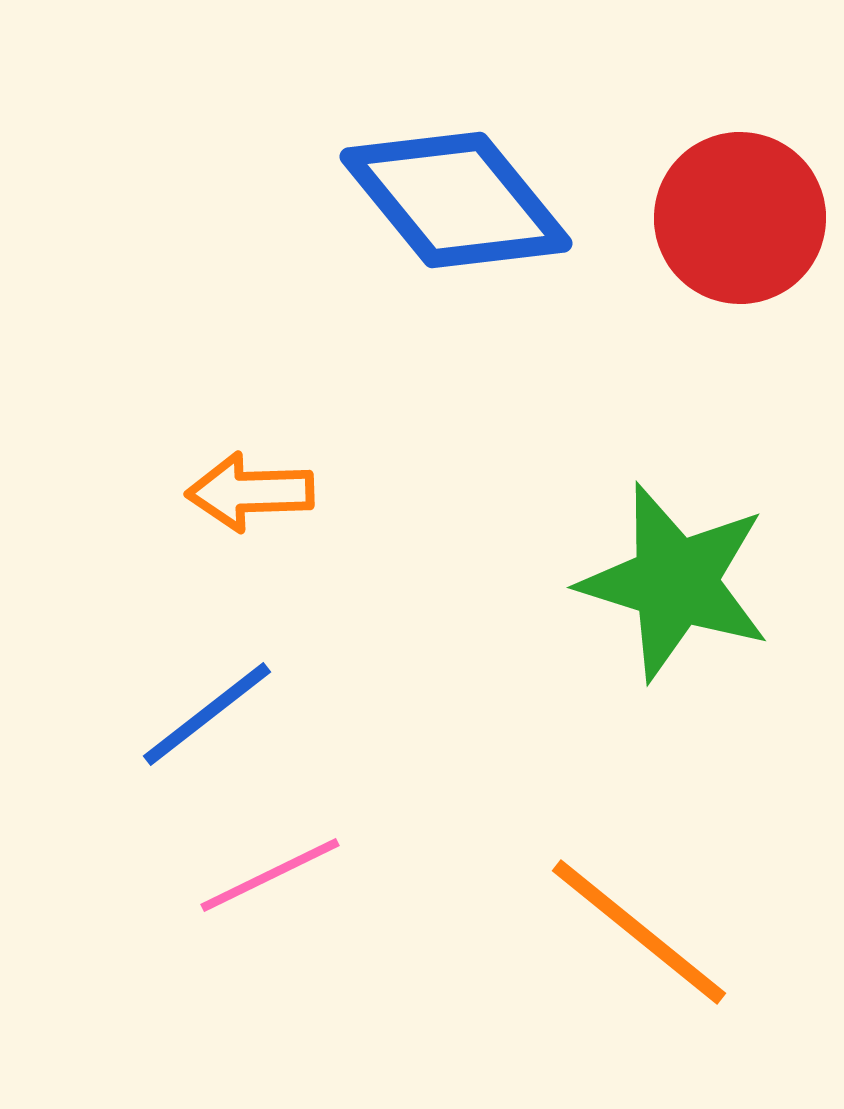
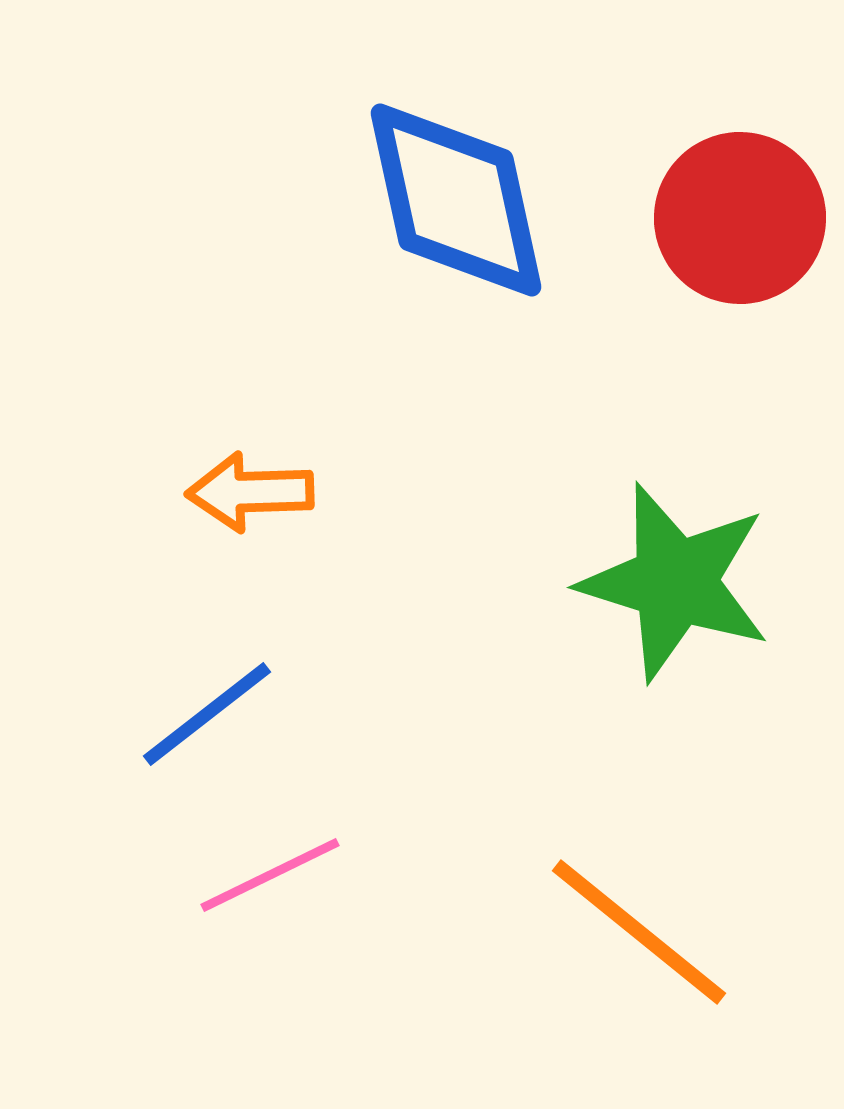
blue diamond: rotated 27 degrees clockwise
